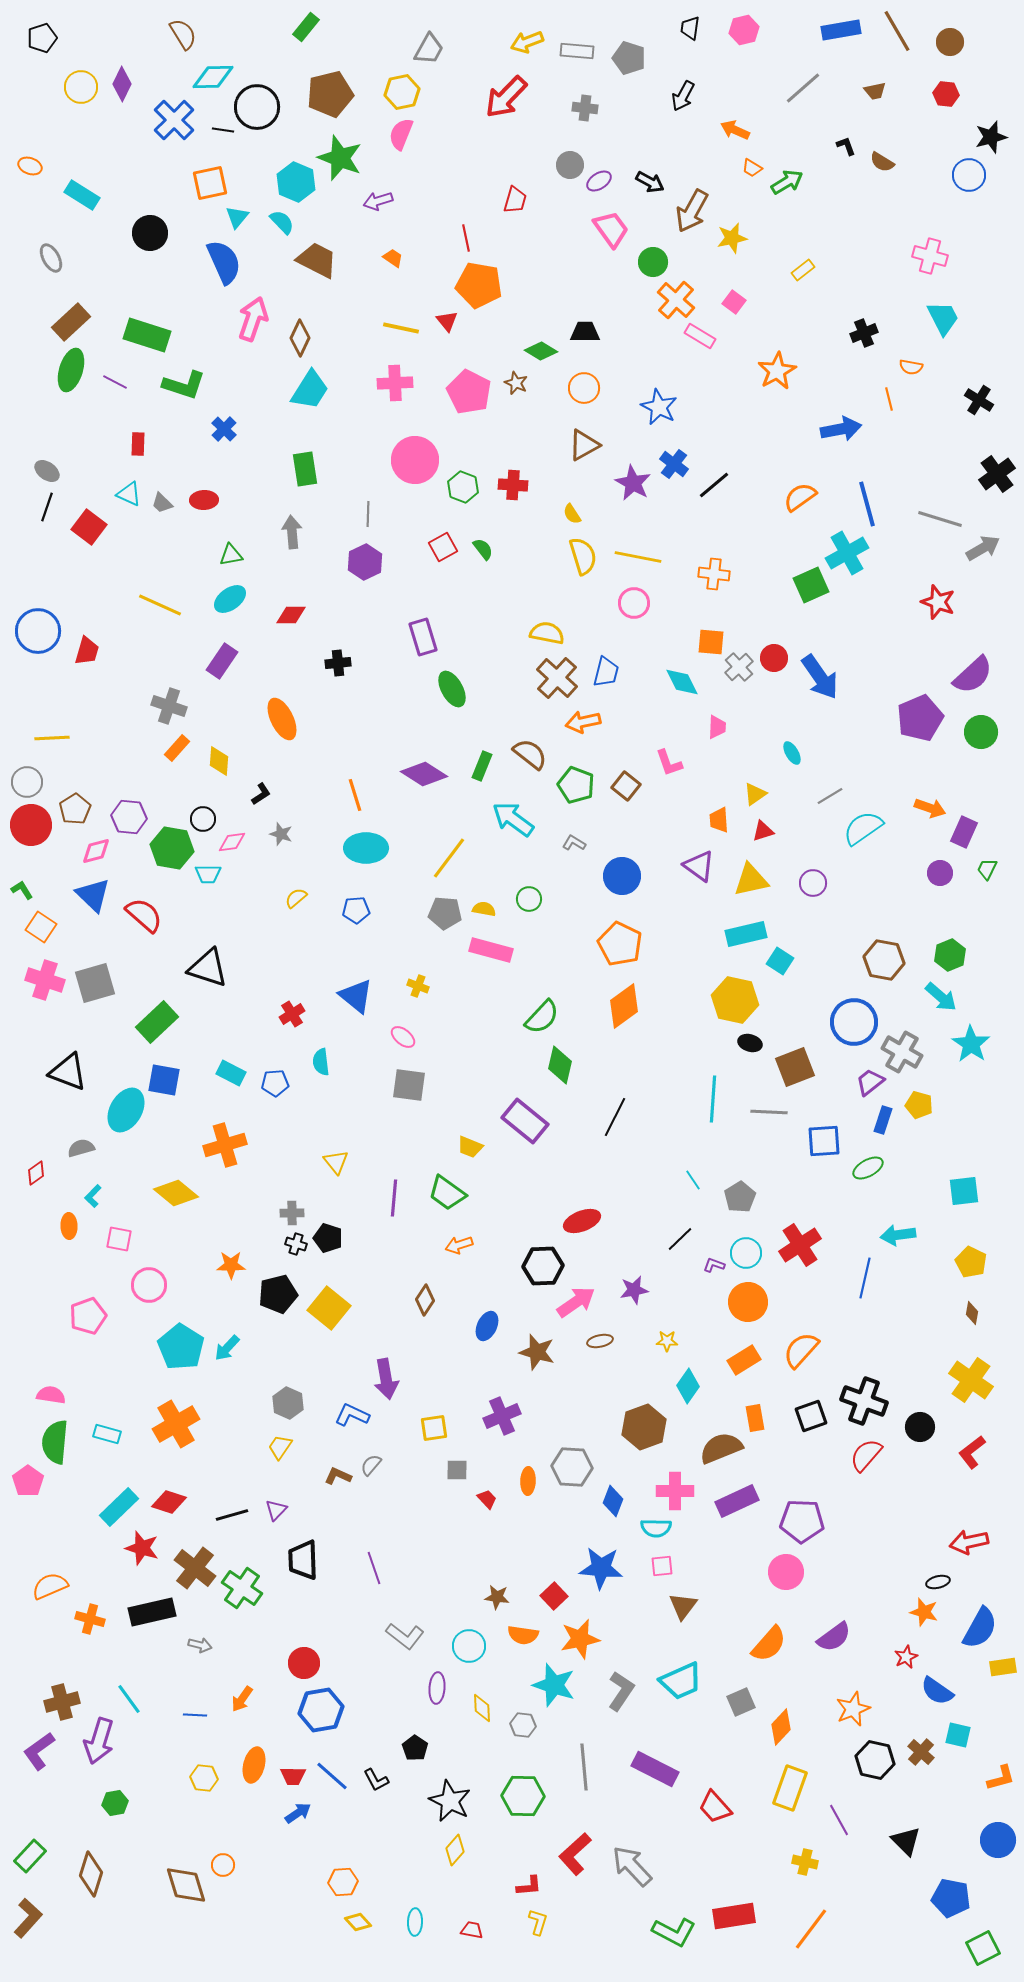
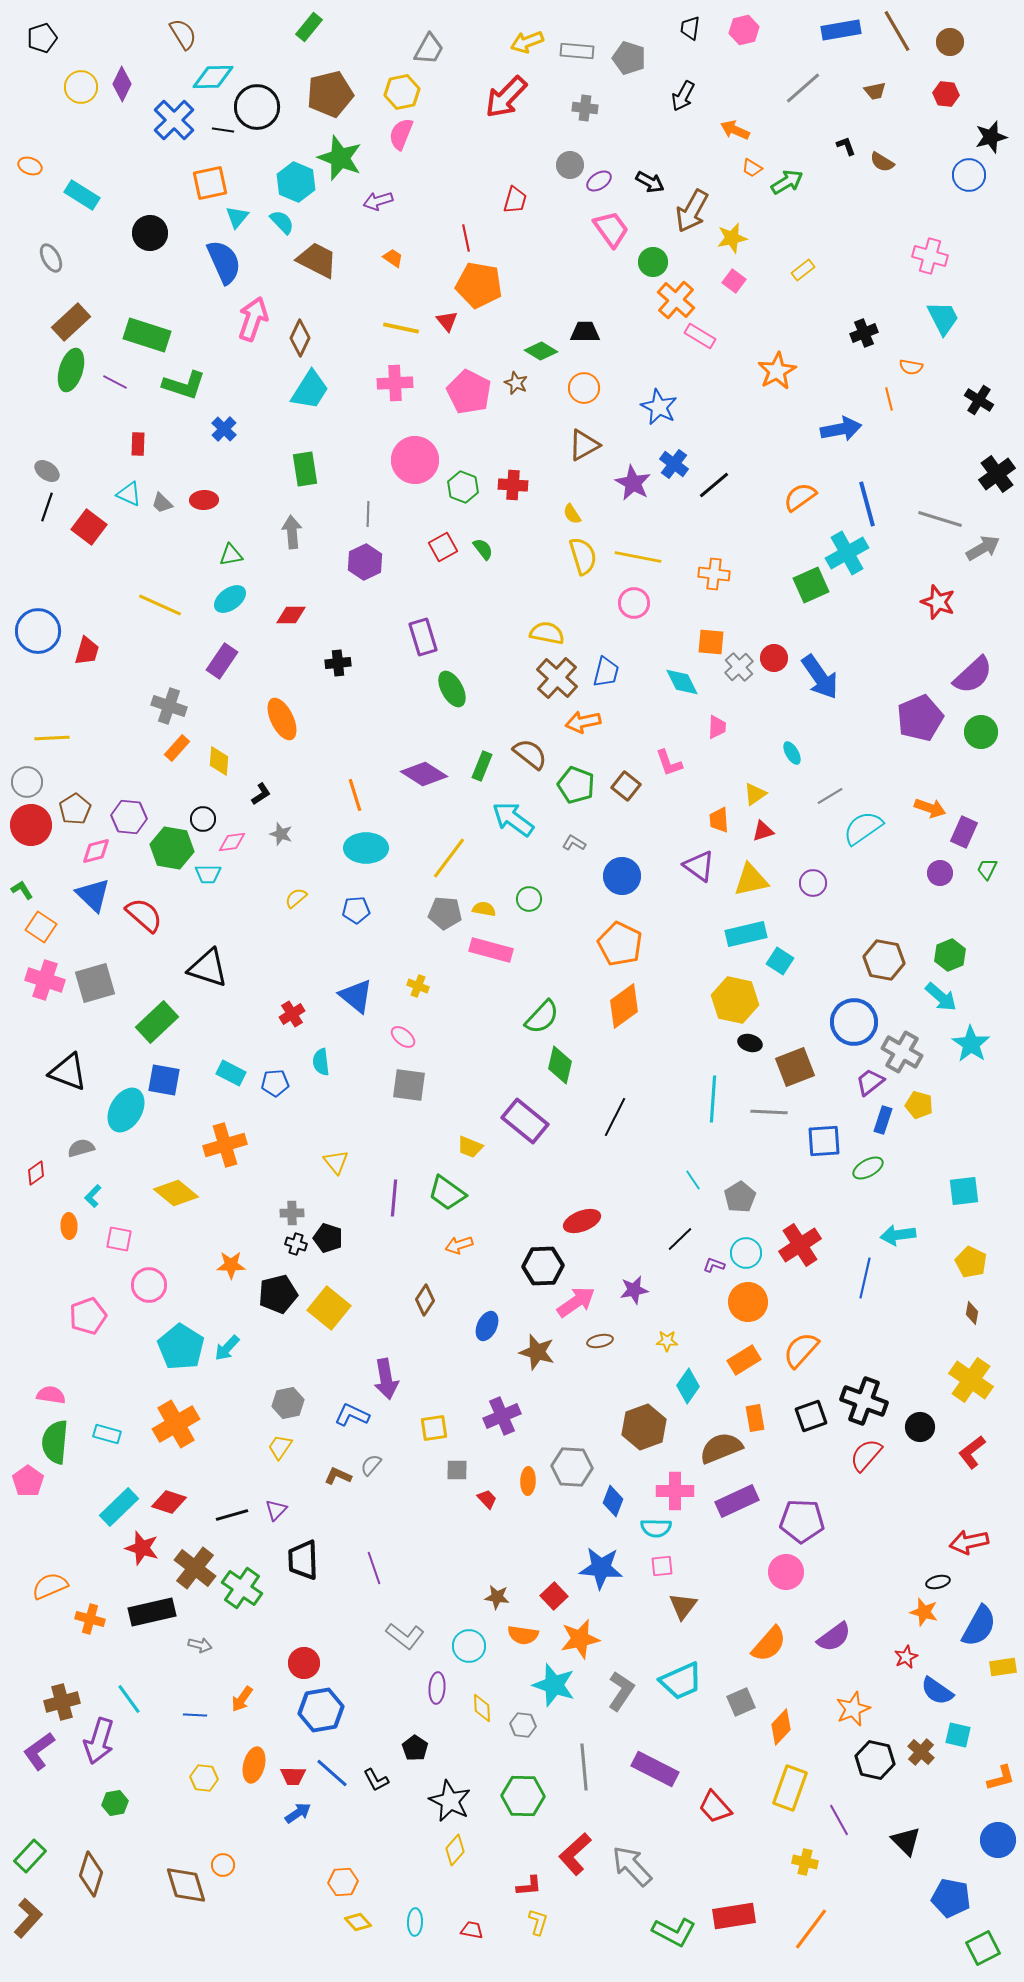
green rectangle at (306, 27): moved 3 px right
pink square at (734, 302): moved 21 px up
gray hexagon at (288, 1403): rotated 24 degrees clockwise
blue semicircle at (980, 1628): moved 1 px left, 2 px up
blue line at (332, 1776): moved 3 px up
